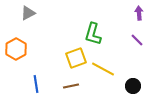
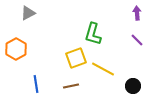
purple arrow: moved 2 px left
